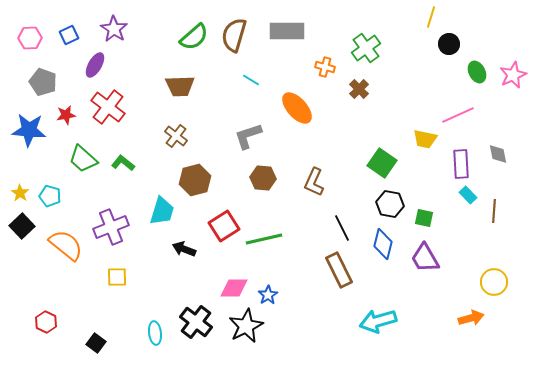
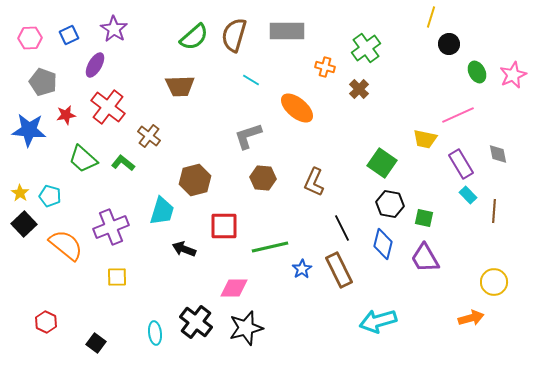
orange ellipse at (297, 108): rotated 8 degrees counterclockwise
brown cross at (176, 136): moved 27 px left
purple rectangle at (461, 164): rotated 28 degrees counterclockwise
black square at (22, 226): moved 2 px right, 2 px up
red square at (224, 226): rotated 32 degrees clockwise
green line at (264, 239): moved 6 px right, 8 px down
blue star at (268, 295): moved 34 px right, 26 px up
black star at (246, 326): moved 2 px down; rotated 12 degrees clockwise
